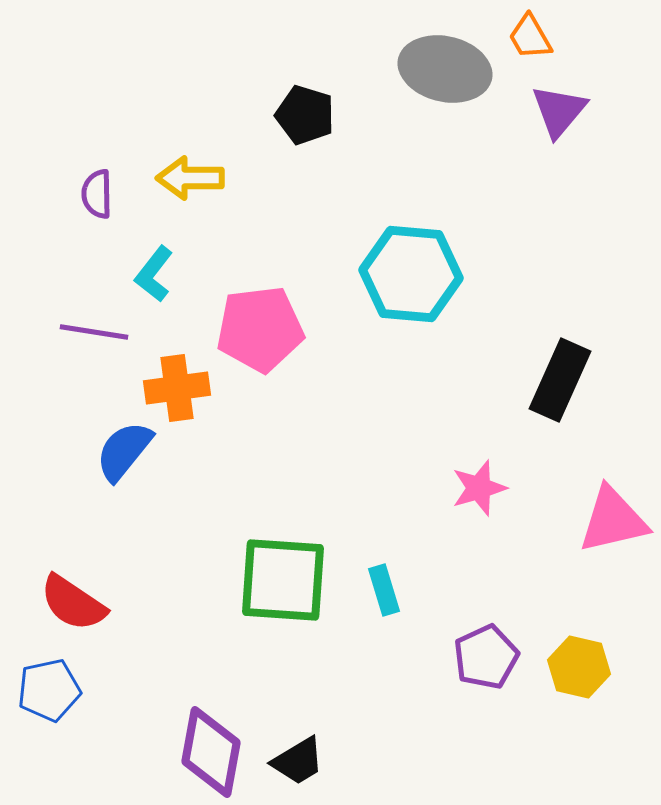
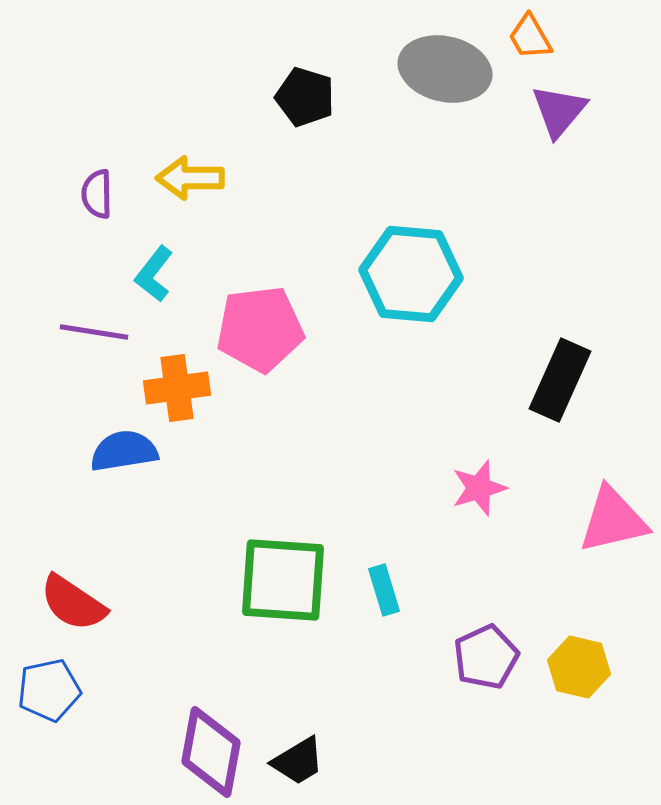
black pentagon: moved 18 px up
blue semicircle: rotated 42 degrees clockwise
